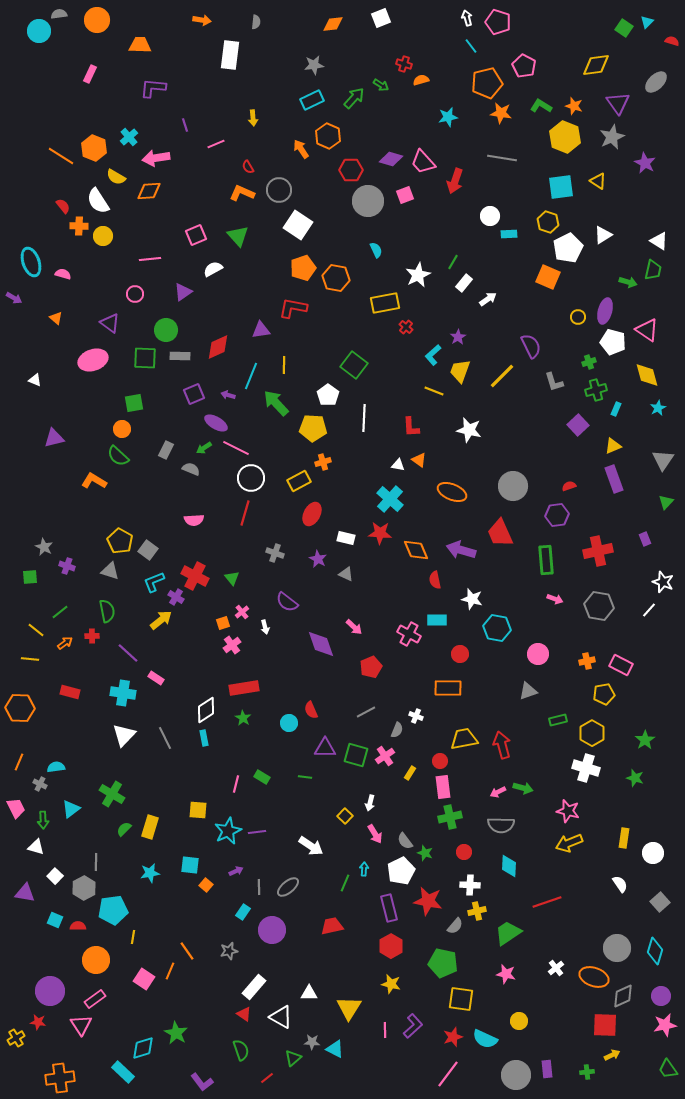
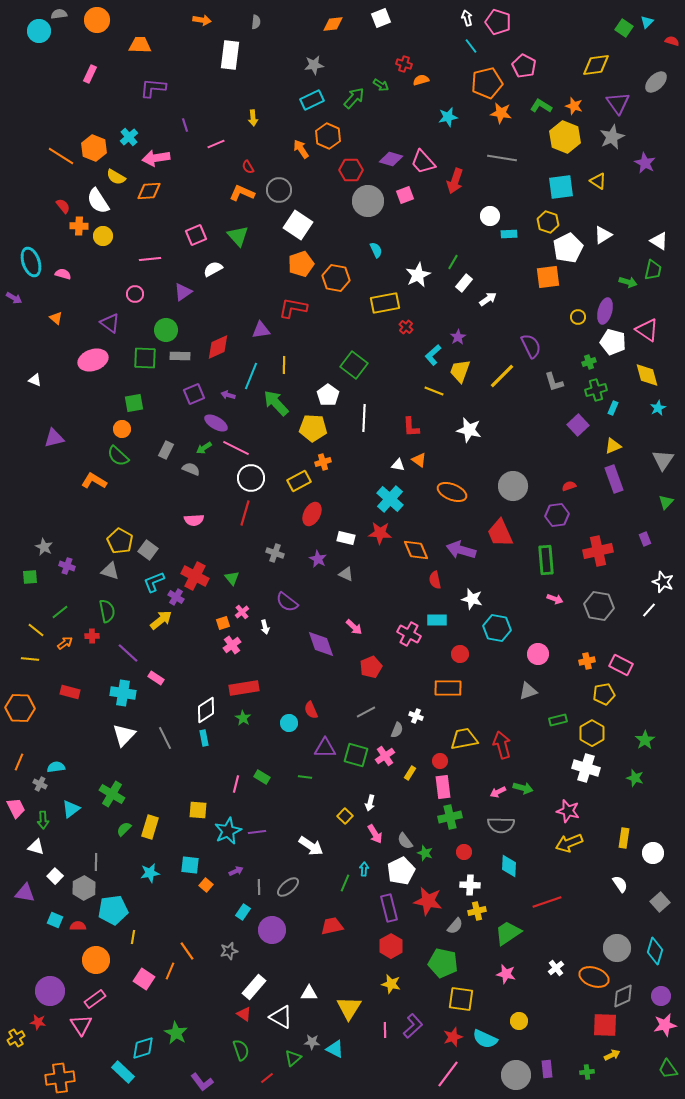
orange pentagon at (303, 268): moved 2 px left, 4 px up
orange square at (548, 277): rotated 30 degrees counterclockwise
cyan rectangle at (616, 409): moved 3 px left, 1 px up
